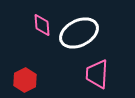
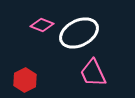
pink diamond: rotated 65 degrees counterclockwise
pink trapezoid: moved 4 px left, 1 px up; rotated 28 degrees counterclockwise
